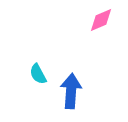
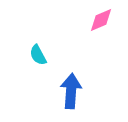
cyan semicircle: moved 19 px up
